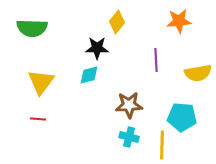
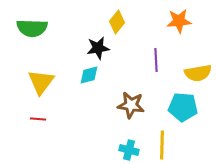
black star: moved 1 px right; rotated 10 degrees counterclockwise
brown star: moved 2 px right; rotated 12 degrees clockwise
cyan pentagon: moved 1 px right, 10 px up
cyan cross: moved 13 px down
